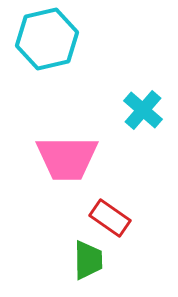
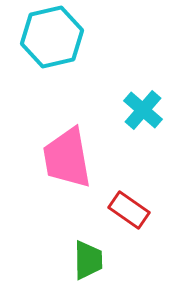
cyan hexagon: moved 5 px right, 2 px up
pink trapezoid: rotated 80 degrees clockwise
red rectangle: moved 19 px right, 8 px up
